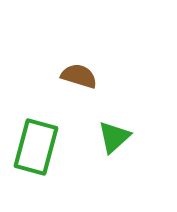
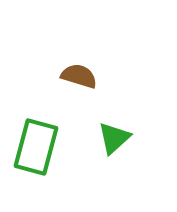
green triangle: moved 1 px down
